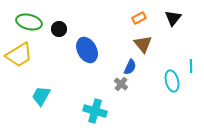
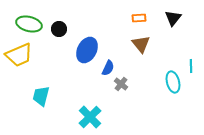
orange rectangle: rotated 24 degrees clockwise
green ellipse: moved 2 px down
brown triangle: moved 2 px left
blue ellipse: rotated 55 degrees clockwise
yellow trapezoid: rotated 8 degrees clockwise
blue semicircle: moved 22 px left, 1 px down
cyan ellipse: moved 1 px right, 1 px down
cyan trapezoid: rotated 15 degrees counterclockwise
cyan cross: moved 5 px left, 6 px down; rotated 30 degrees clockwise
